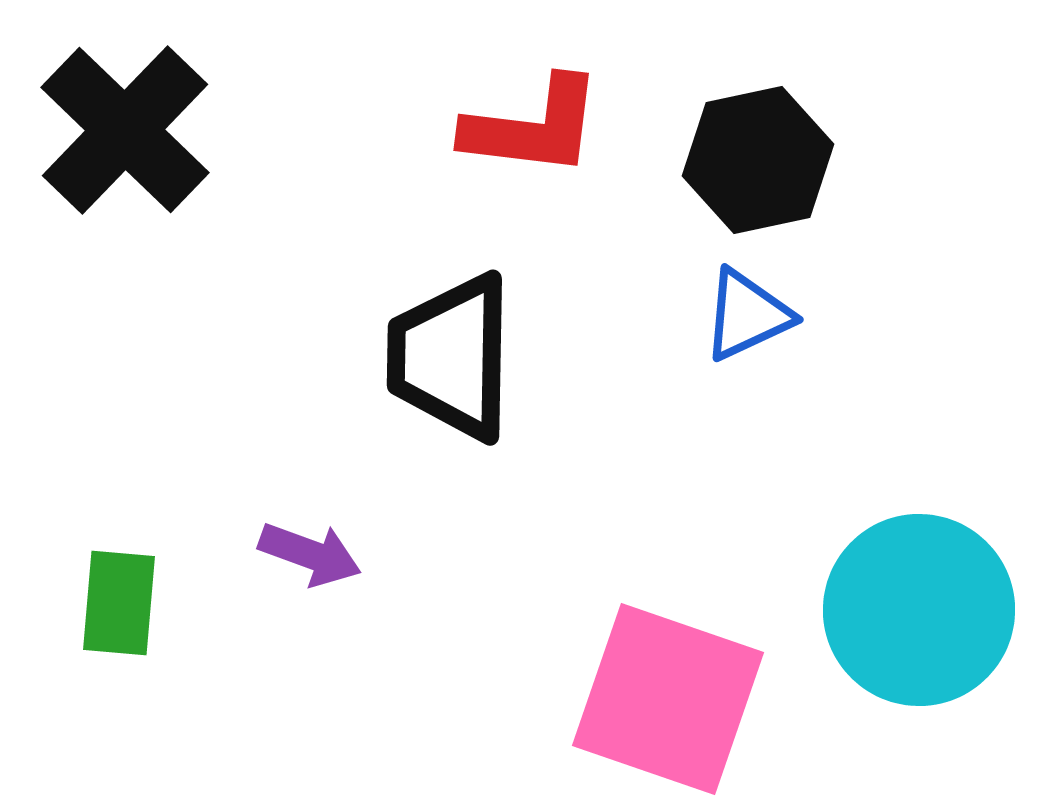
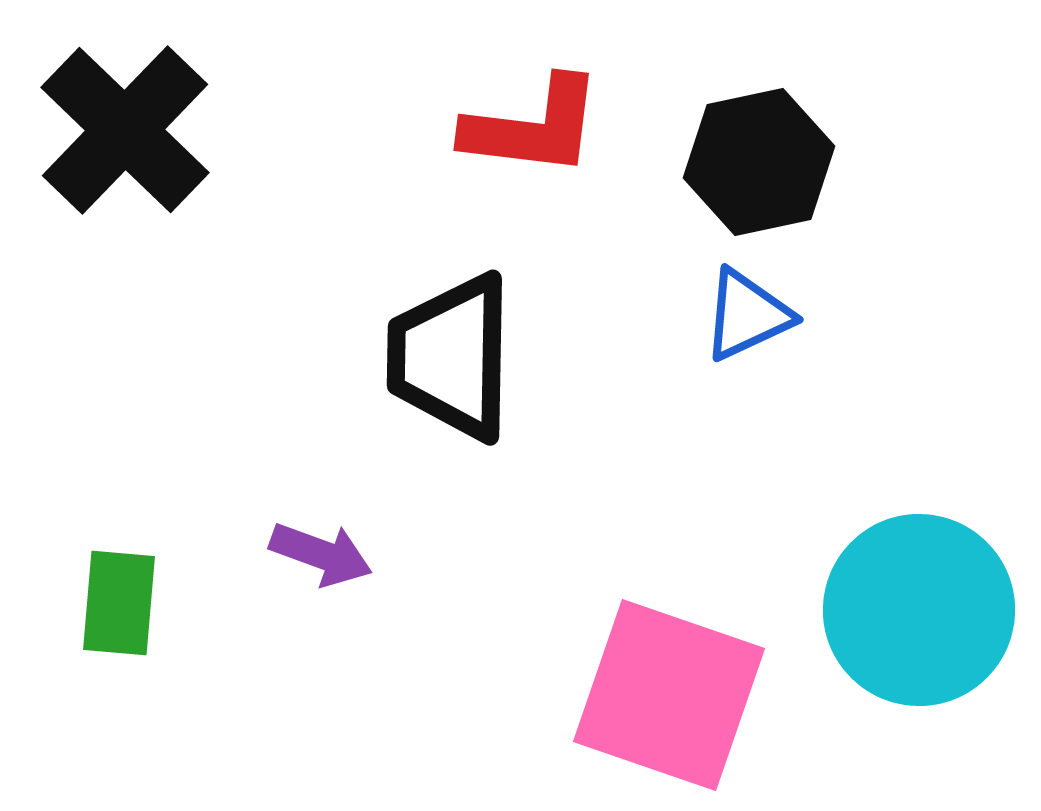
black hexagon: moved 1 px right, 2 px down
purple arrow: moved 11 px right
pink square: moved 1 px right, 4 px up
